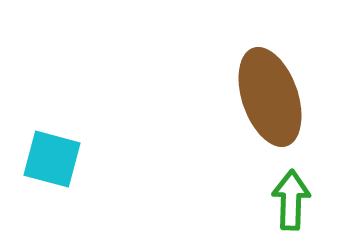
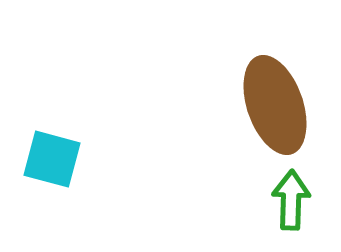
brown ellipse: moved 5 px right, 8 px down
